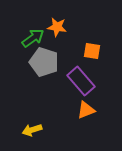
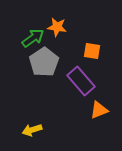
gray pentagon: rotated 20 degrees clockwise
orange triangle: moved 13 px right
